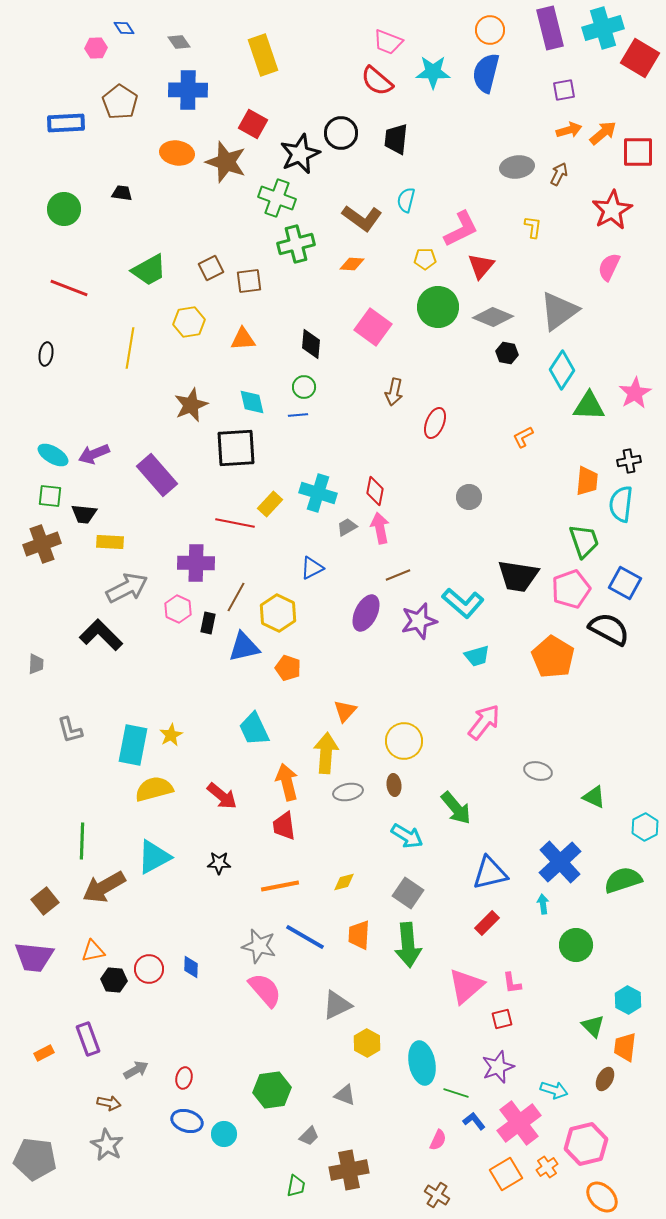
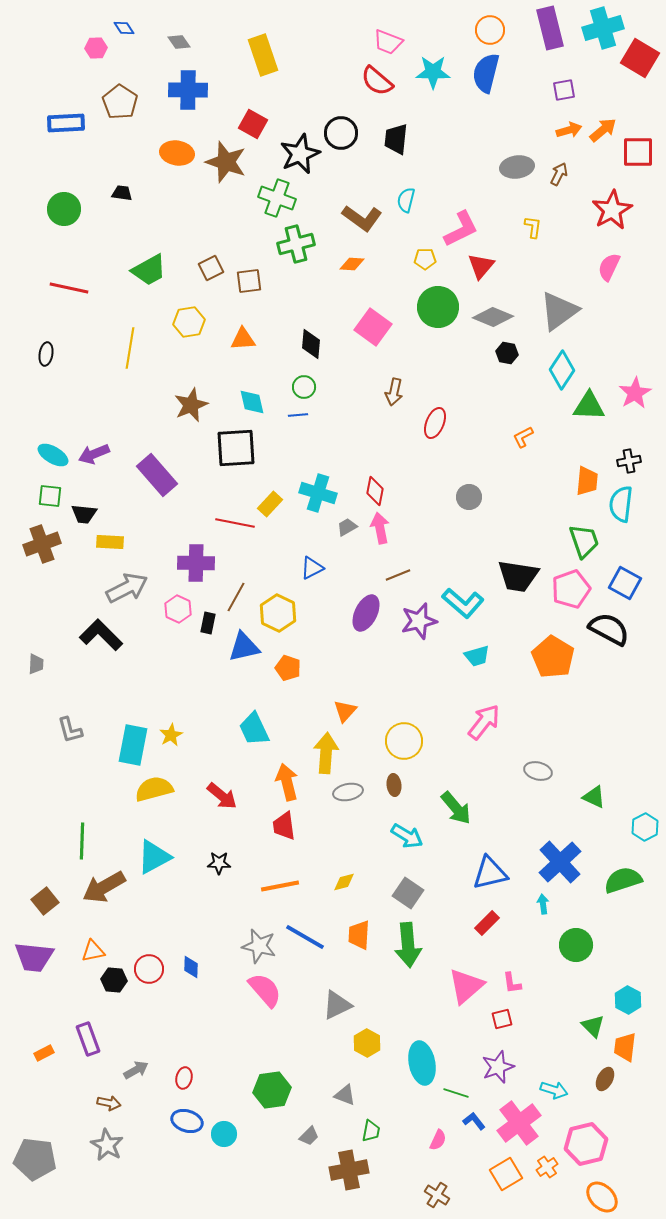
orange arrow at (603, 133): moved 3 px up
red line at (69, 288): rotated 9 degrees counterclockwise
green trapezoid at (296, 1186): moved 75 px right, 55 px up
